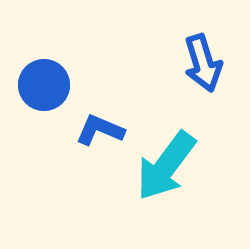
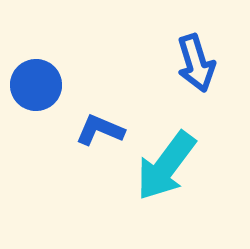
blue arrow: moved 7 px left
blue circle: moved 8 px left
